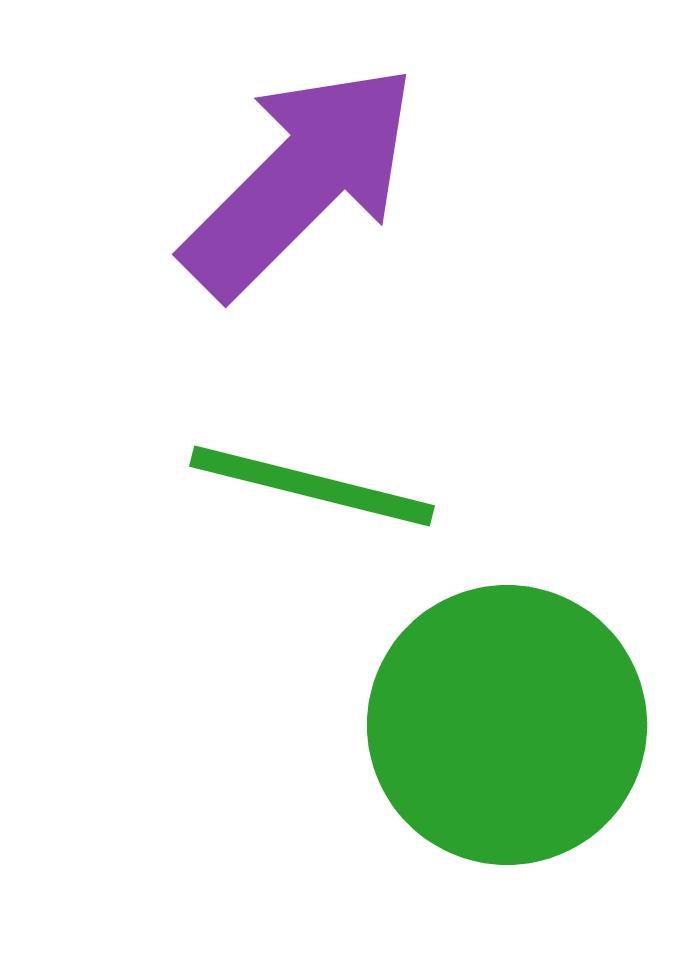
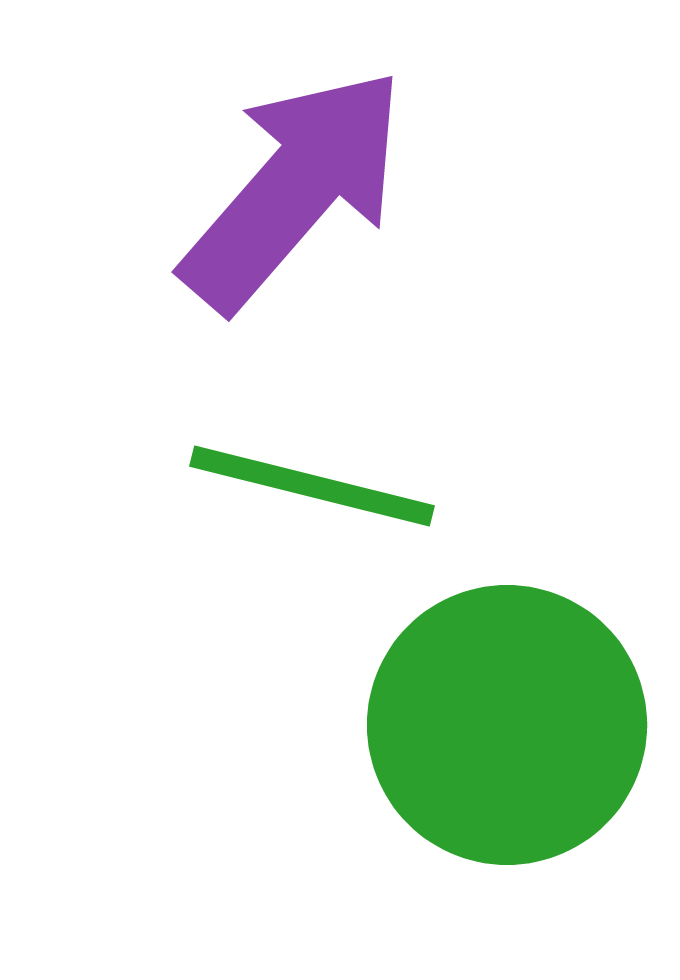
purple arrow: moved 6 px left, 9 px down; rotated 4 degrees counterclockwise
